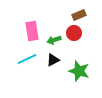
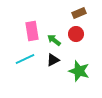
brown rectangle: moved 2 px up
red circle: moved 2 px right, 1 px down
green arrow: rotated 56 degrees clockwise
cyan line: moved 2 px left
